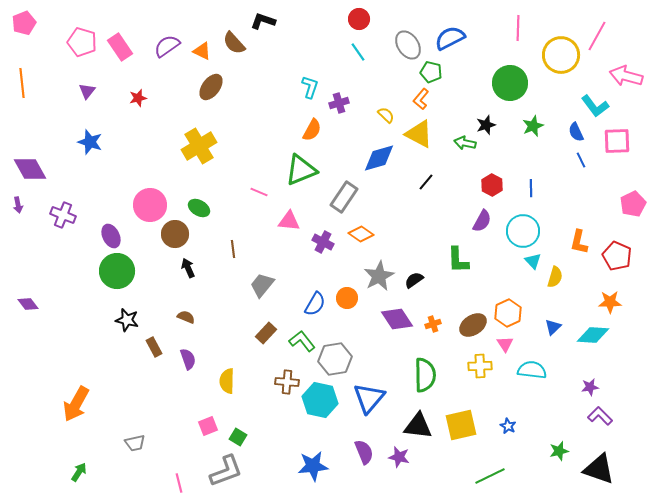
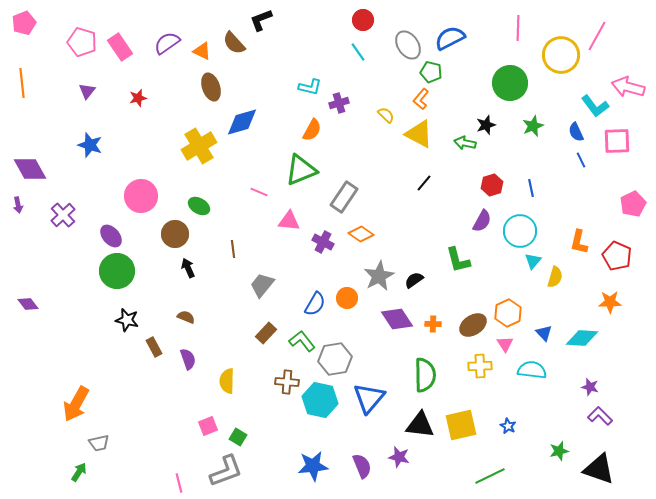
red circle at (359, 19): moved 4 px right, 1 px down
black L-shape at (263, 21): moved 2 px left, 1 px up; rotated 40 degrees counterclockwise
purple semicircle at (167, 46): moved 3 px up
pink arrow at (626, 76): moved 2 px right, 11 px down
brown ellipse at (211, 87): rotated 56 degrees counterclockwise
cyan L-shape at (310, 87): rotated 85 degrees clockwise
blue star at (90, 142): moved 3 px down
blue diamond at (379, 158): moved 137 px left, 36 px up
black line at (426, 182): moved 2 px left, 1 px down
red hexagon at (492, 185): rotated 15 degrees clockwise
blue line at (531, 188): rotated 12 degrees counterclockwise
pink circle at (150, 205): moved 9 px left, 9 px up
green ellipse at (199, 208): moved 2 px up
purple cross at (63, 215): rotated 25 degrees clockwise
cyan circle at (523, 231): moved 3 px left
purple ellipse at (111, 236): rotated 15 degrees counterclockwise
green L-shape at (458, 260): rotated 12 degrees counterclockwise
cyan triangle at (533, 261): rotated 24 degrees clockwise
orange cross at (433, 324): rotated 21 degrees clockwise
blue triangle at (553, 327): moved 9 px left, 6 px down; rotated 30 degrees counterclockwise
cyan diamond at (593, 335): moved 11 px left, 3 px down
purple star at (590, 387): rotated 24 degrees clockwise
black triangle at (418, 426): moved 2 px right, 1 px up
gray trapezoid at (135, 443): moved 36 px left
purple semicircle at (364, 452): moved 2 px left, 14 px down
